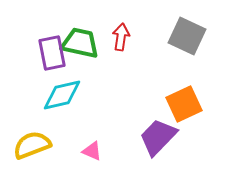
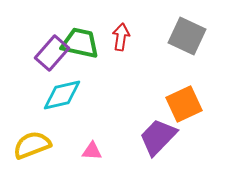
purple rectangle: rotated 52 degrees clockwise
pink triangle: rotated 20 degrees counterclockwise
